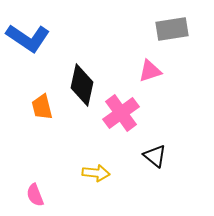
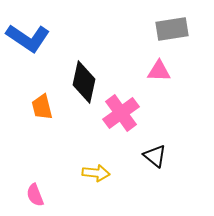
pink triangle: moved 9 px right; rotated 20 degrees clockwise
black diamond: moved 2 px right, 3 px up
